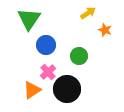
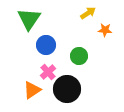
orange star: rotated 16 degrees counterclockwise
